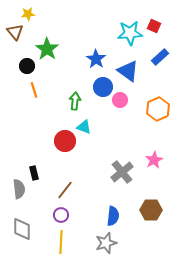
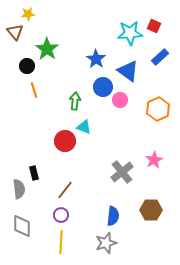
gray diamond: moved 3 px up
